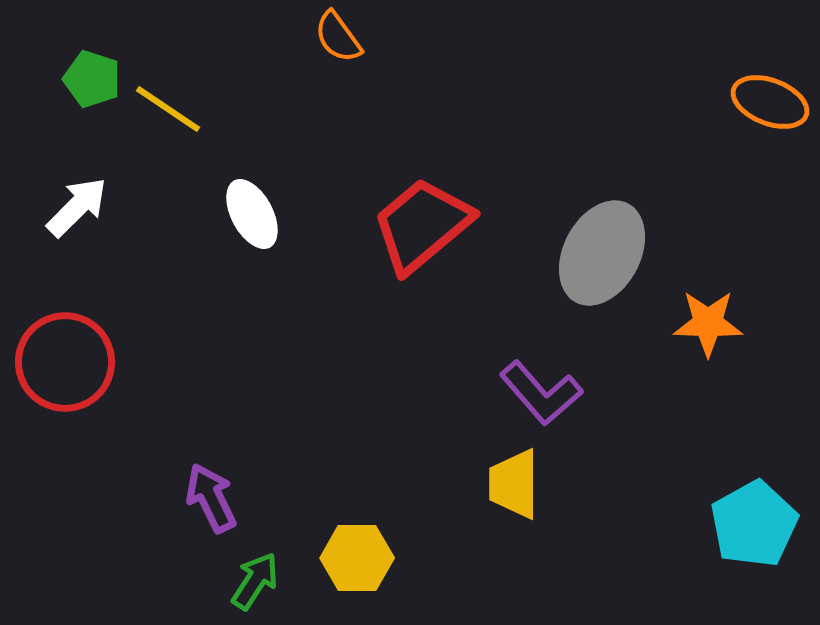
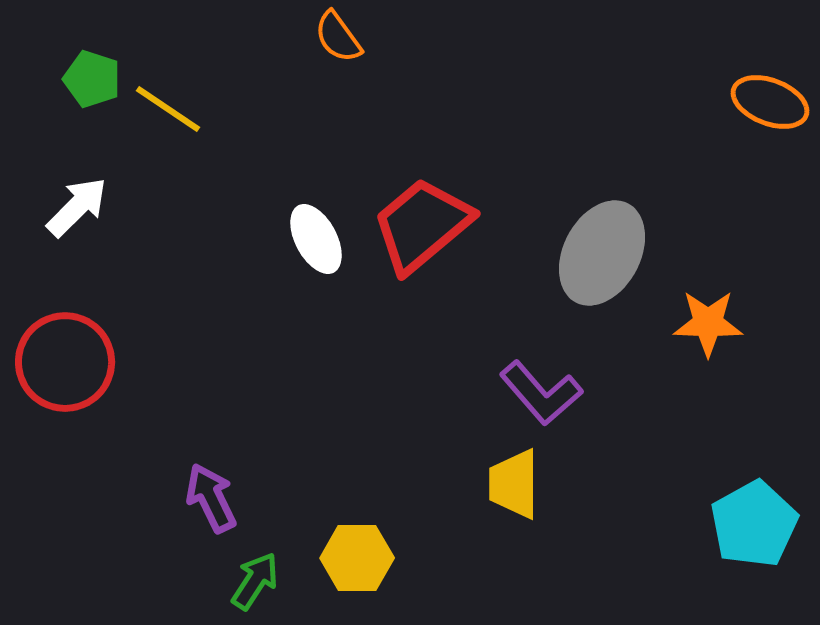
white ellipse: moved 64 px right, 25 px down
